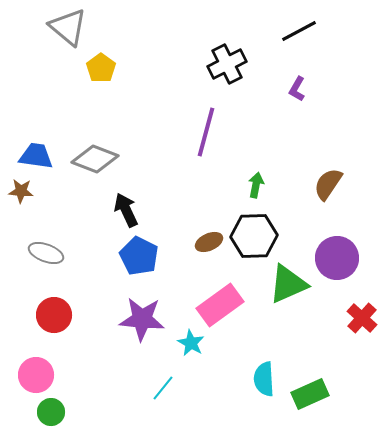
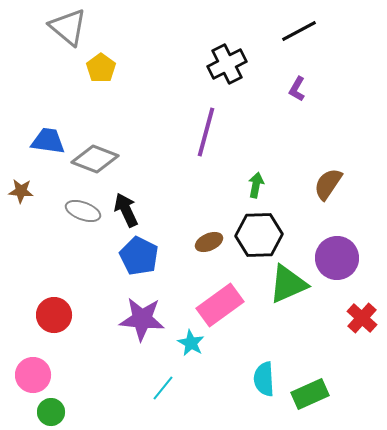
blue trapezoid: moved 12 px right, 15 px up
black hexagon: moved 5 px right, 1 px up
gray ellipse: moved 37 px right, 42 px up
pink circle: moved 3 px left
